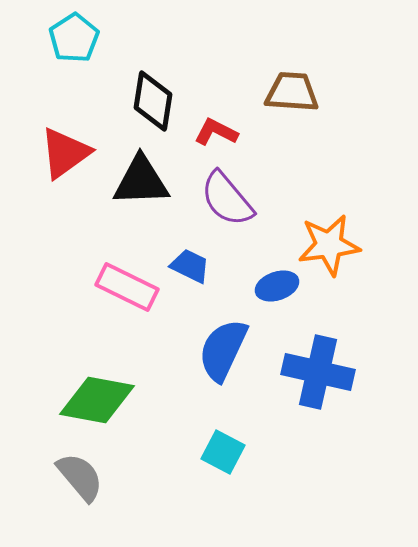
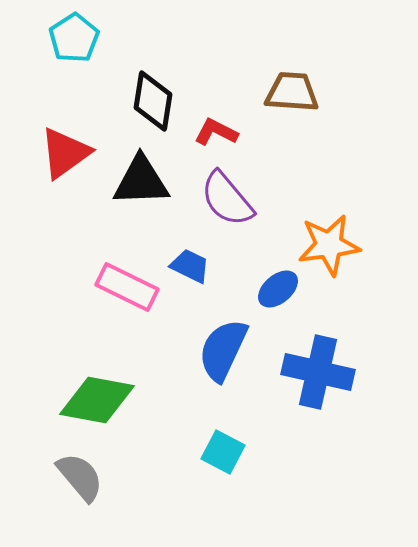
blue ellipse: moved 1 px right, 3 px down; rotated 21 degrees counterclockwise
